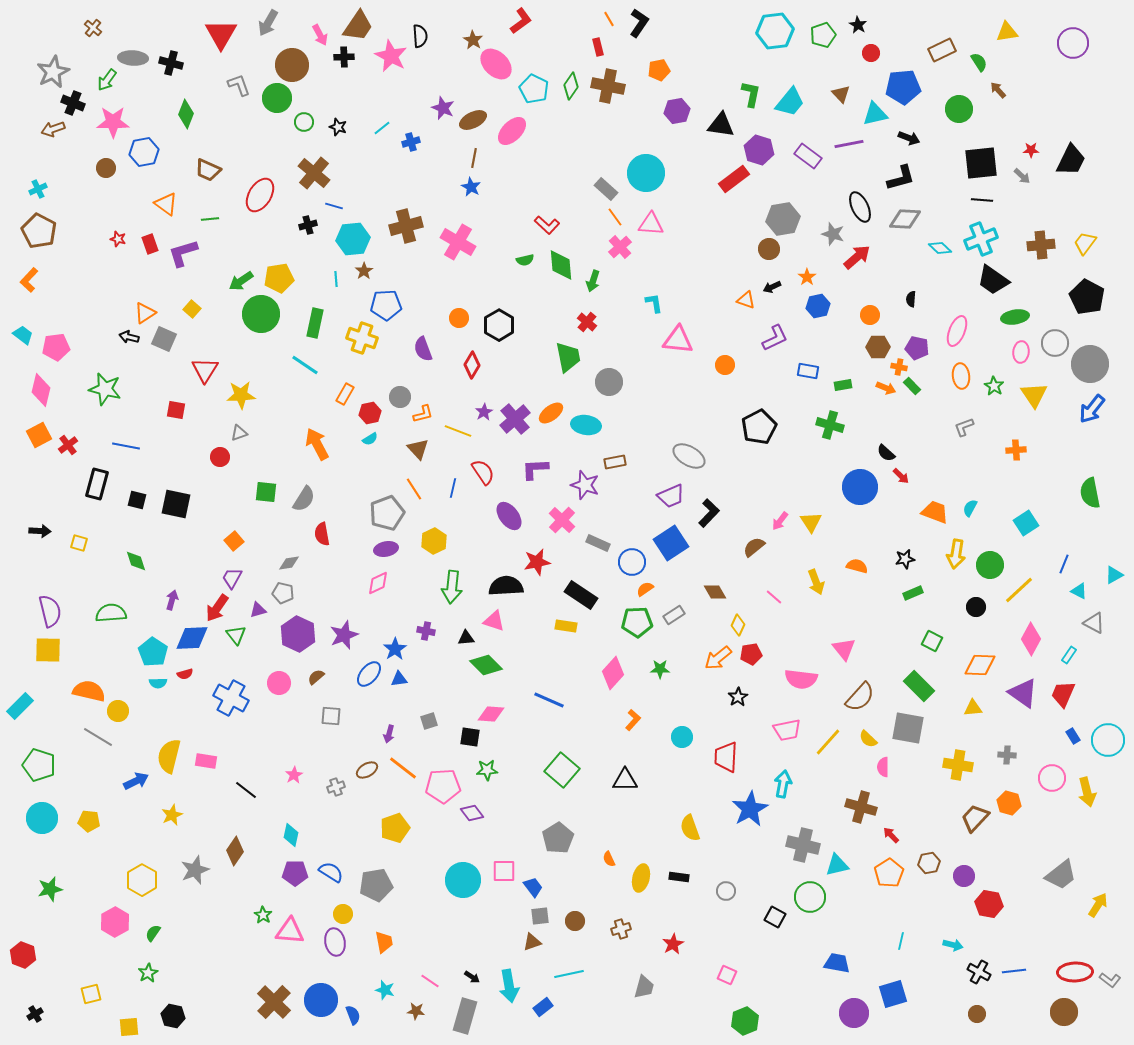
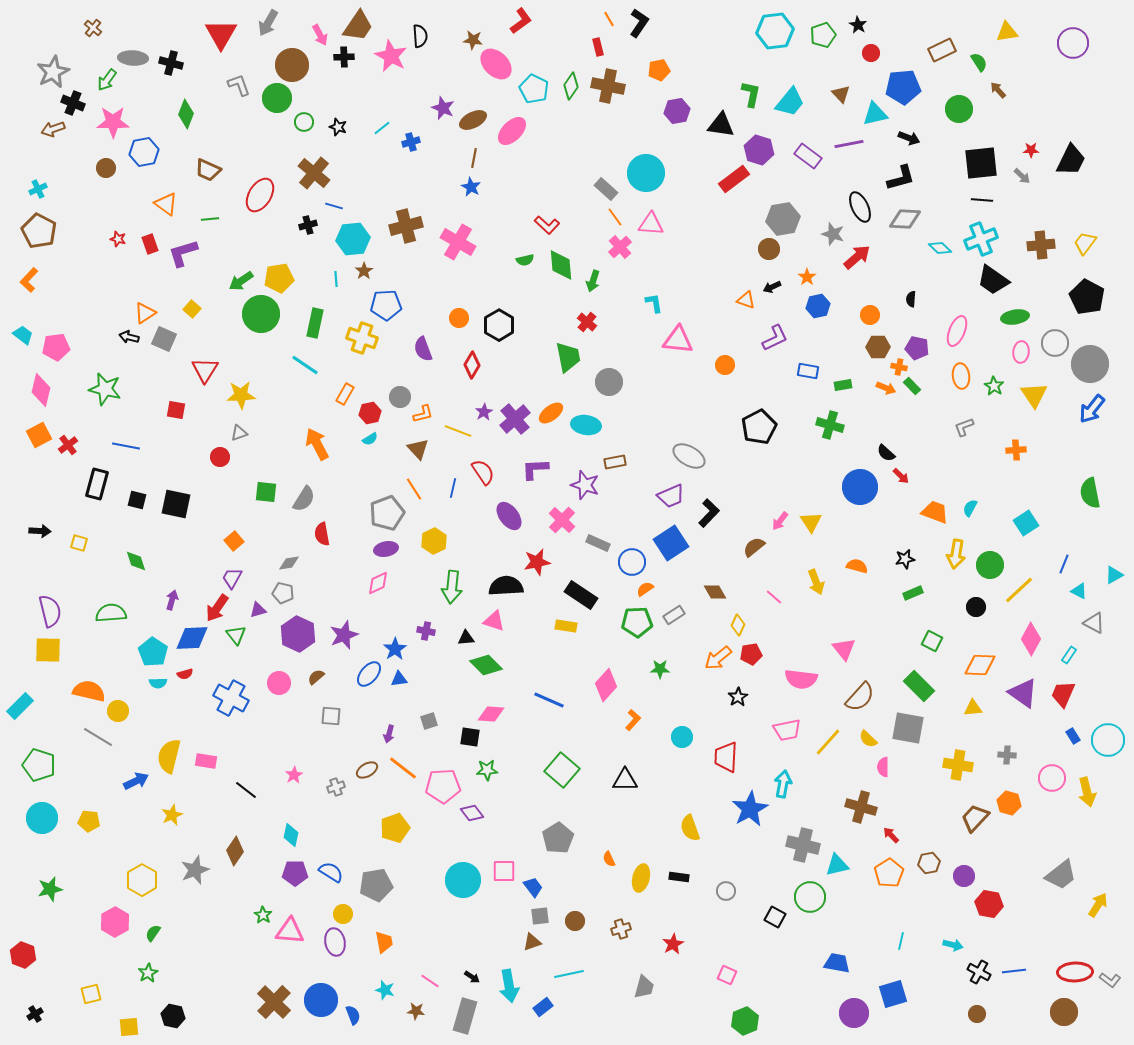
brown star at (473, 40): rotated 24 degrees counterclockwise
pink diamond at (613, 673): moved 7 px left, 12 px down
